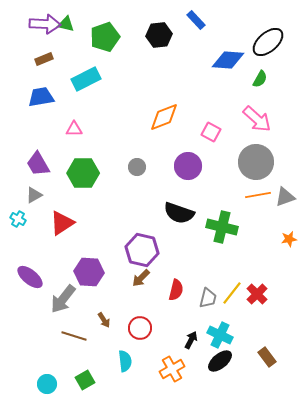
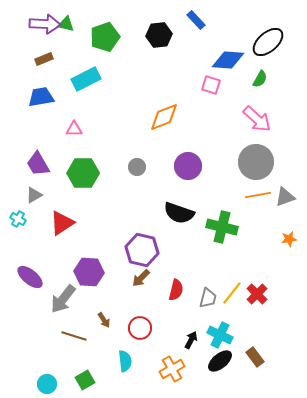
pink square at (211, 132): moved 47 px up; rotated 12 degrees counterclockwise
brown rectangle at (267, 357): moved 12 px left
